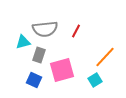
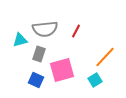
cyan triangle: moved 3 px left, 2 px up
gray rectangle: moved 1 px up
blue square: moved 2 px right
